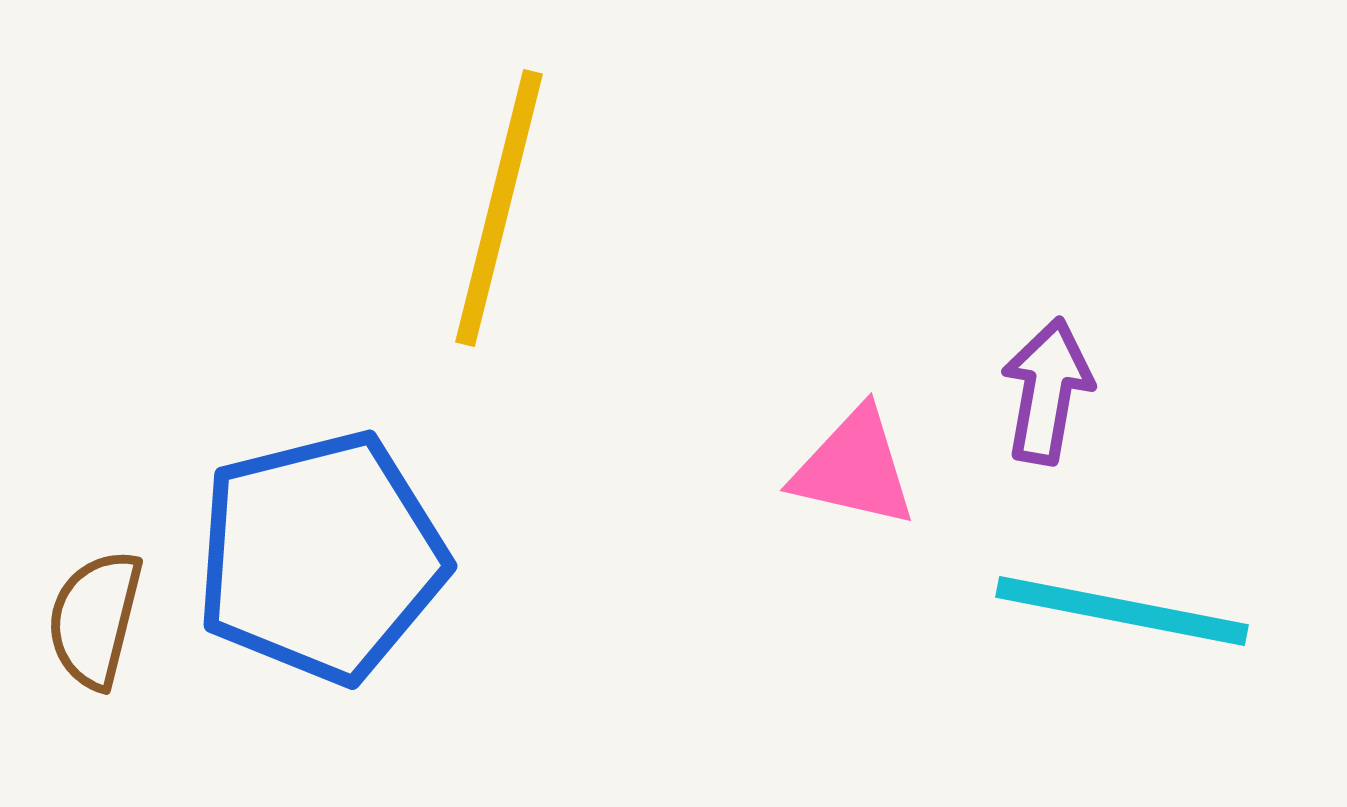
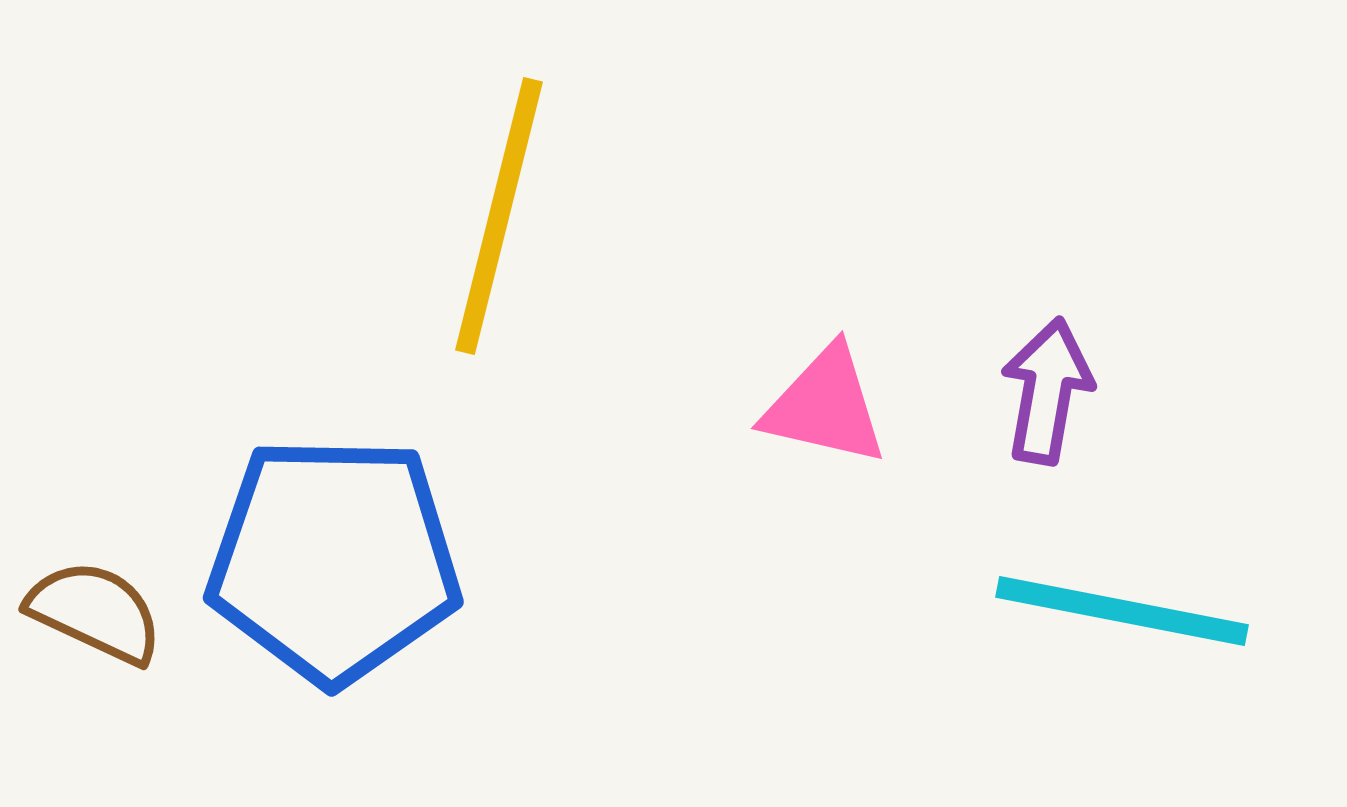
yellow line: moved 8 px down
pink triangle: moved 29 px left, 62 px up
blue pentagon: moved 13 px right, 3 px down; rotated 15 degrees clockwise
brown semicircle: moved 7 px up; rotated 101 degrees clockwise
